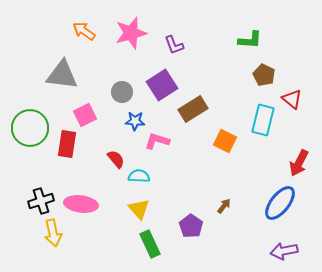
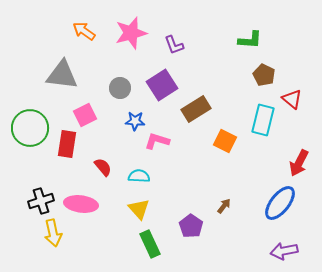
gray circle: moved 2 px left, 4 px up
brown rectangle: moved 3 px right
red semicircle: moved 13 px left, 8 px down
